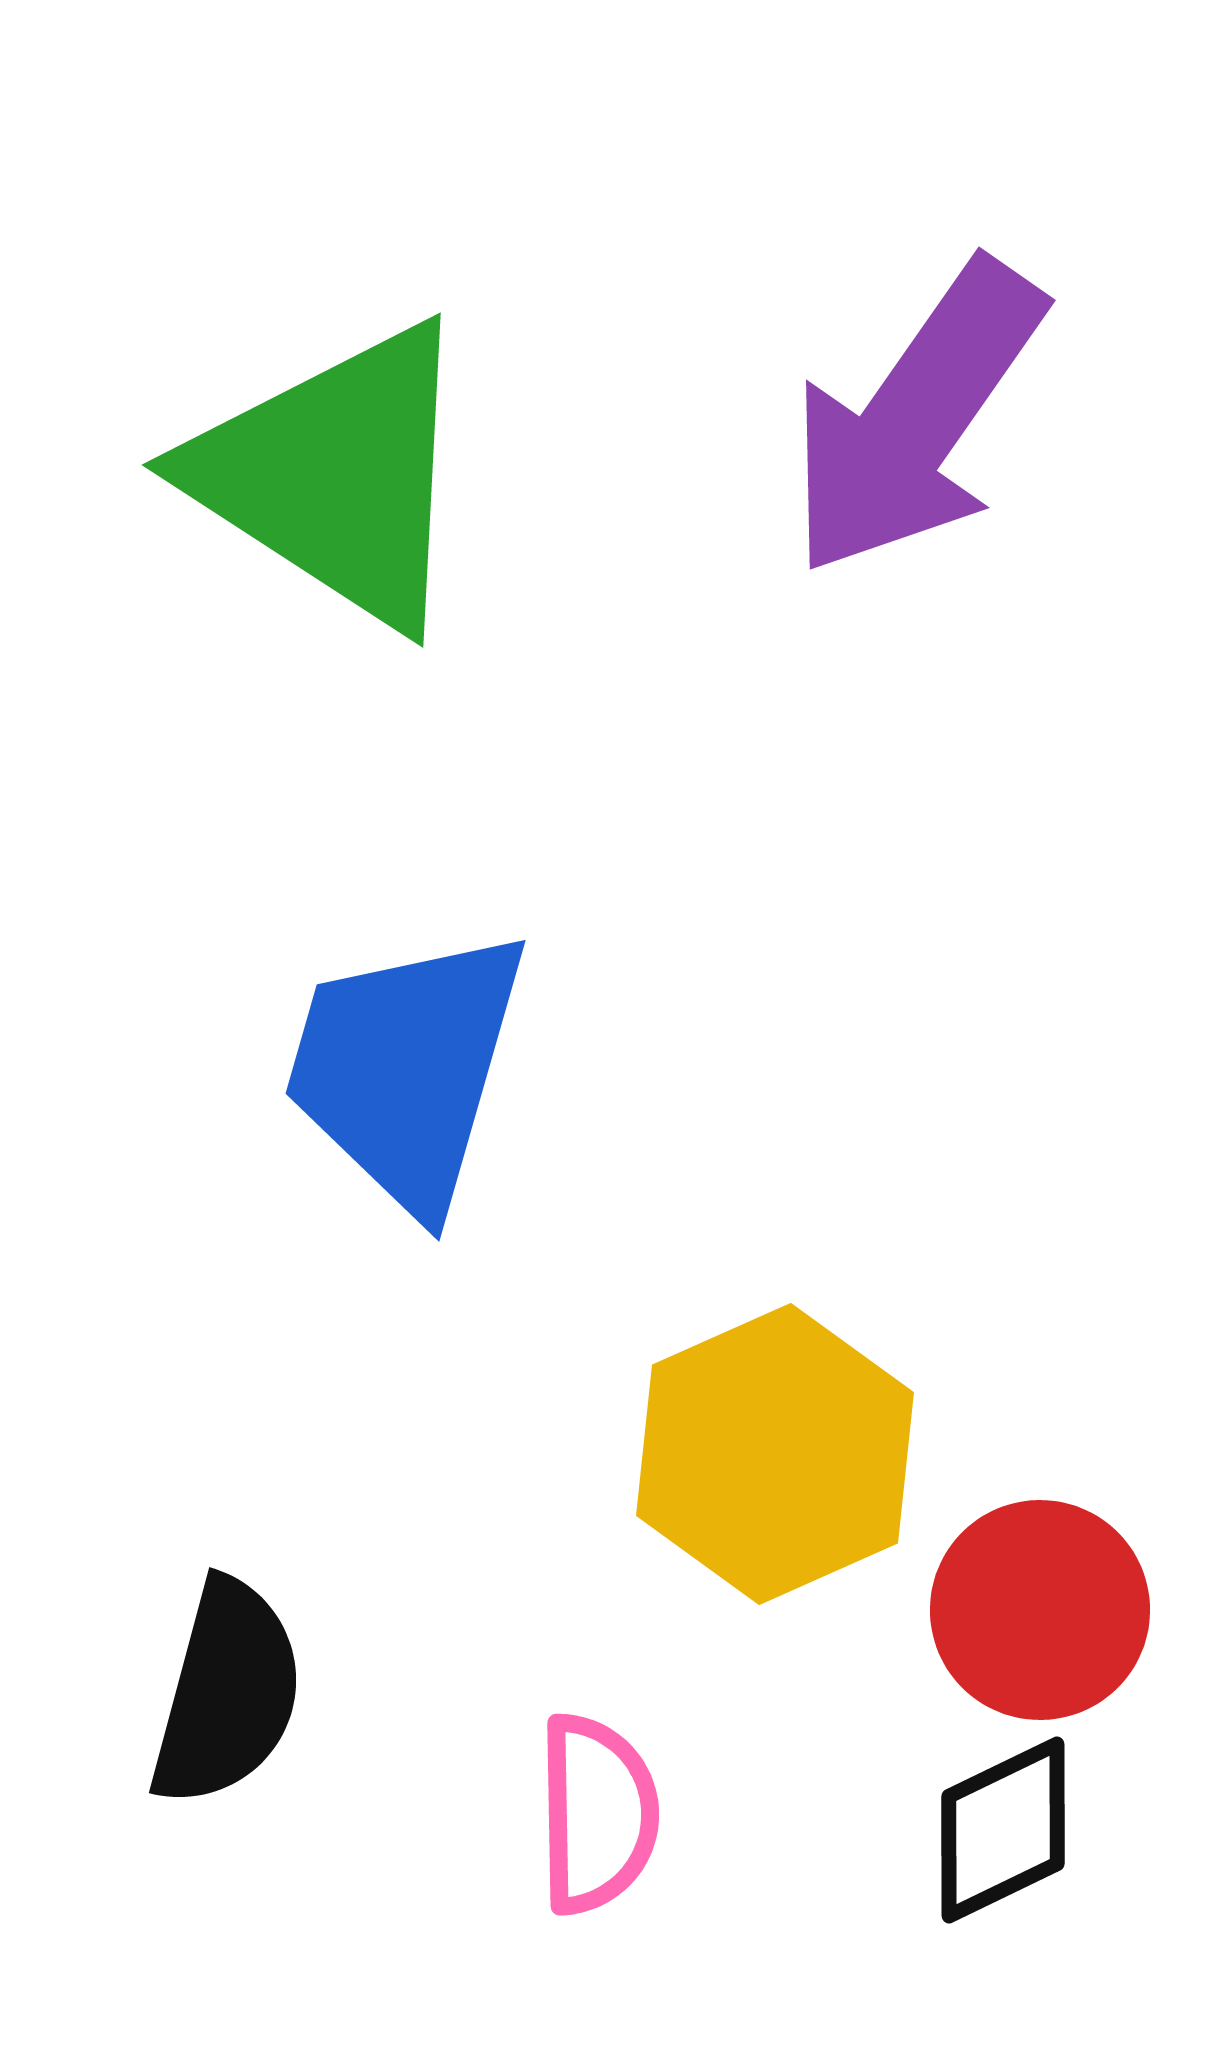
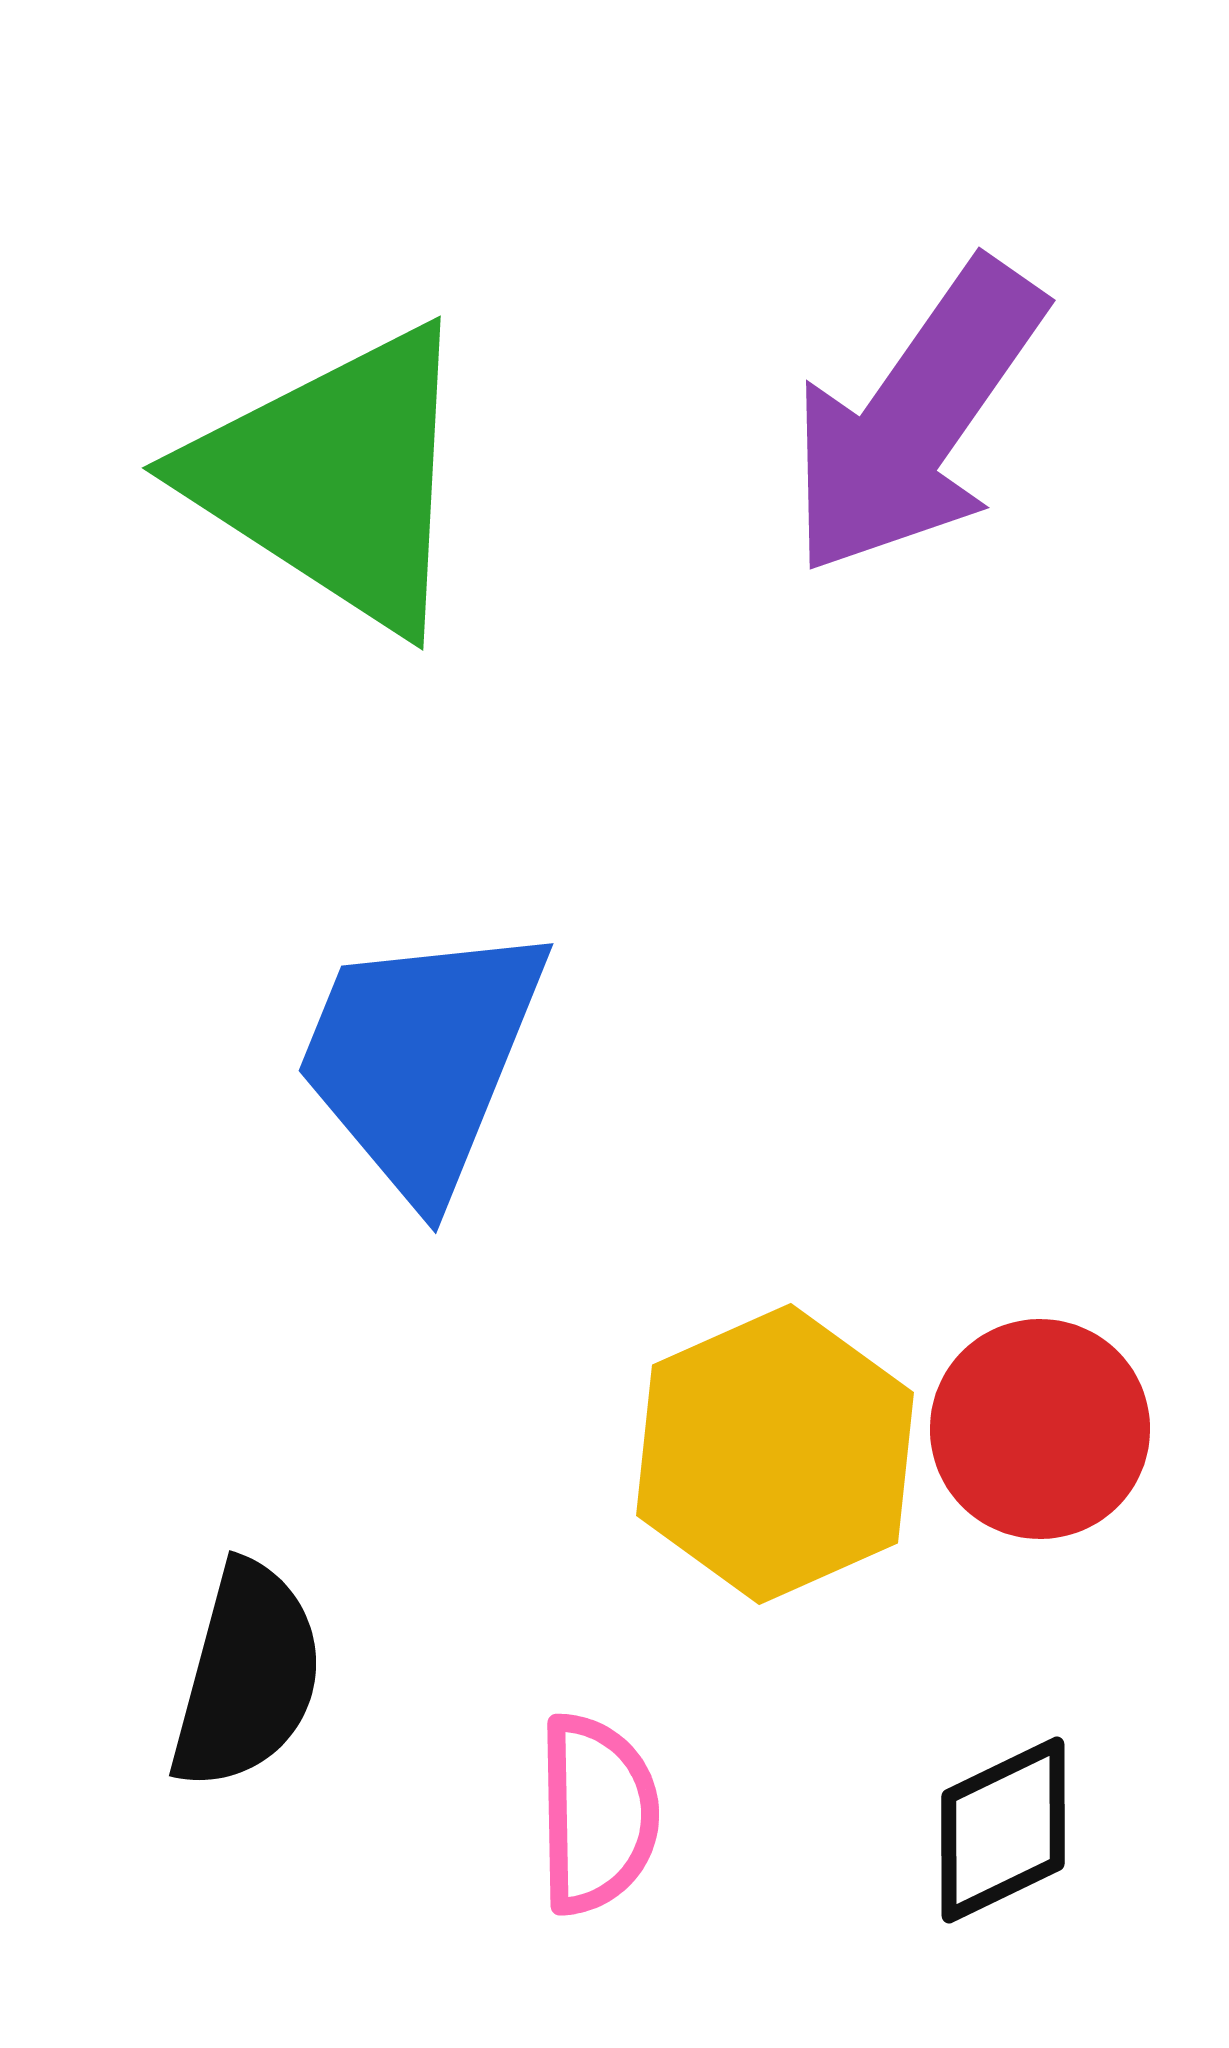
green triangle: moved 3 px down
blue trapezoid: moved 15 px right, 10 px up; rotated 6 degrees clockwise
red circle: moved 181 px up
black semicircle: moved 20 px right, 17 px up
